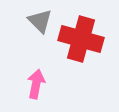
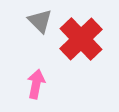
red cross: rotated 30 degrees clockwise
